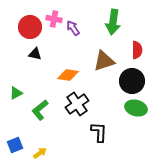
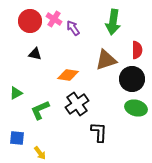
pink cross: rotated 21 degrees clockwise
red circle: moved 6 px up
brown triangle: moved 2 px right, 1 px up
black circle: moved 2 px up
green L-shape: rotated 15 degrees clockwise
blue square: moved 2 px right, 7 px up; rotated 28 degrees clockwise
yellow arrow: rotated 88 degrees clockwise
